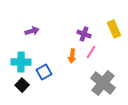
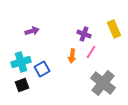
cyan cross: rotated 18 degrees counterclockwise
blue square: moved 2 px left, 3 px up
black square: rotated 24 degrees clockwise
